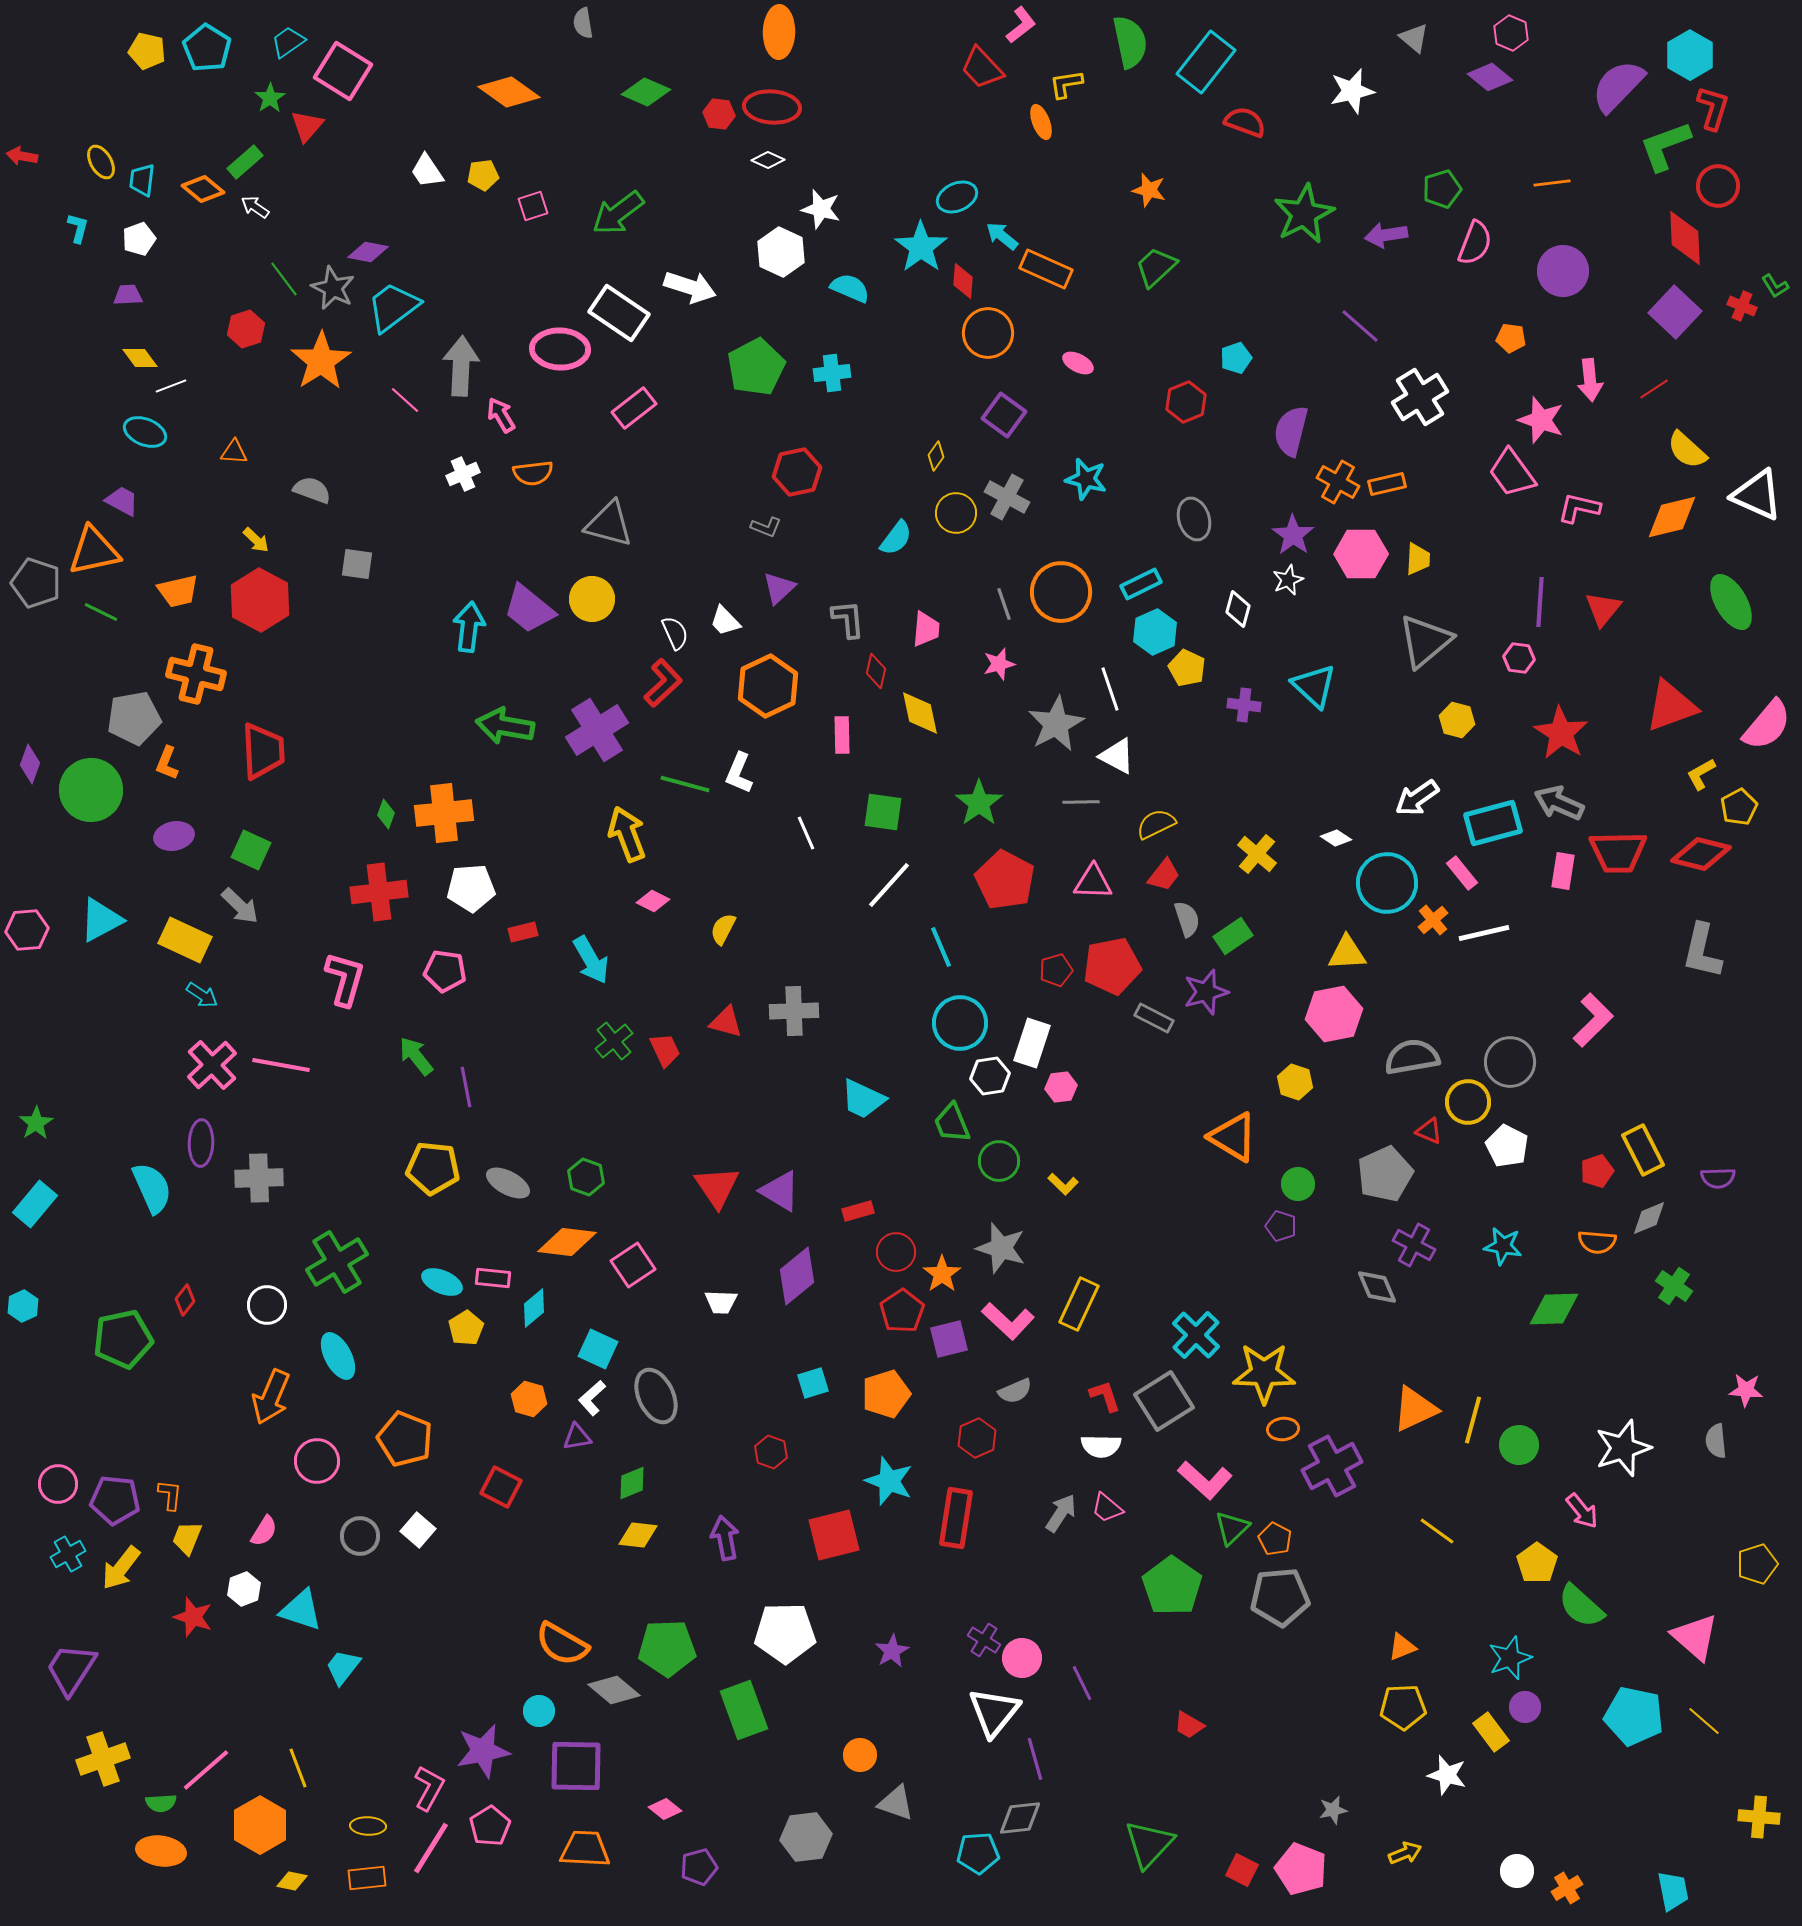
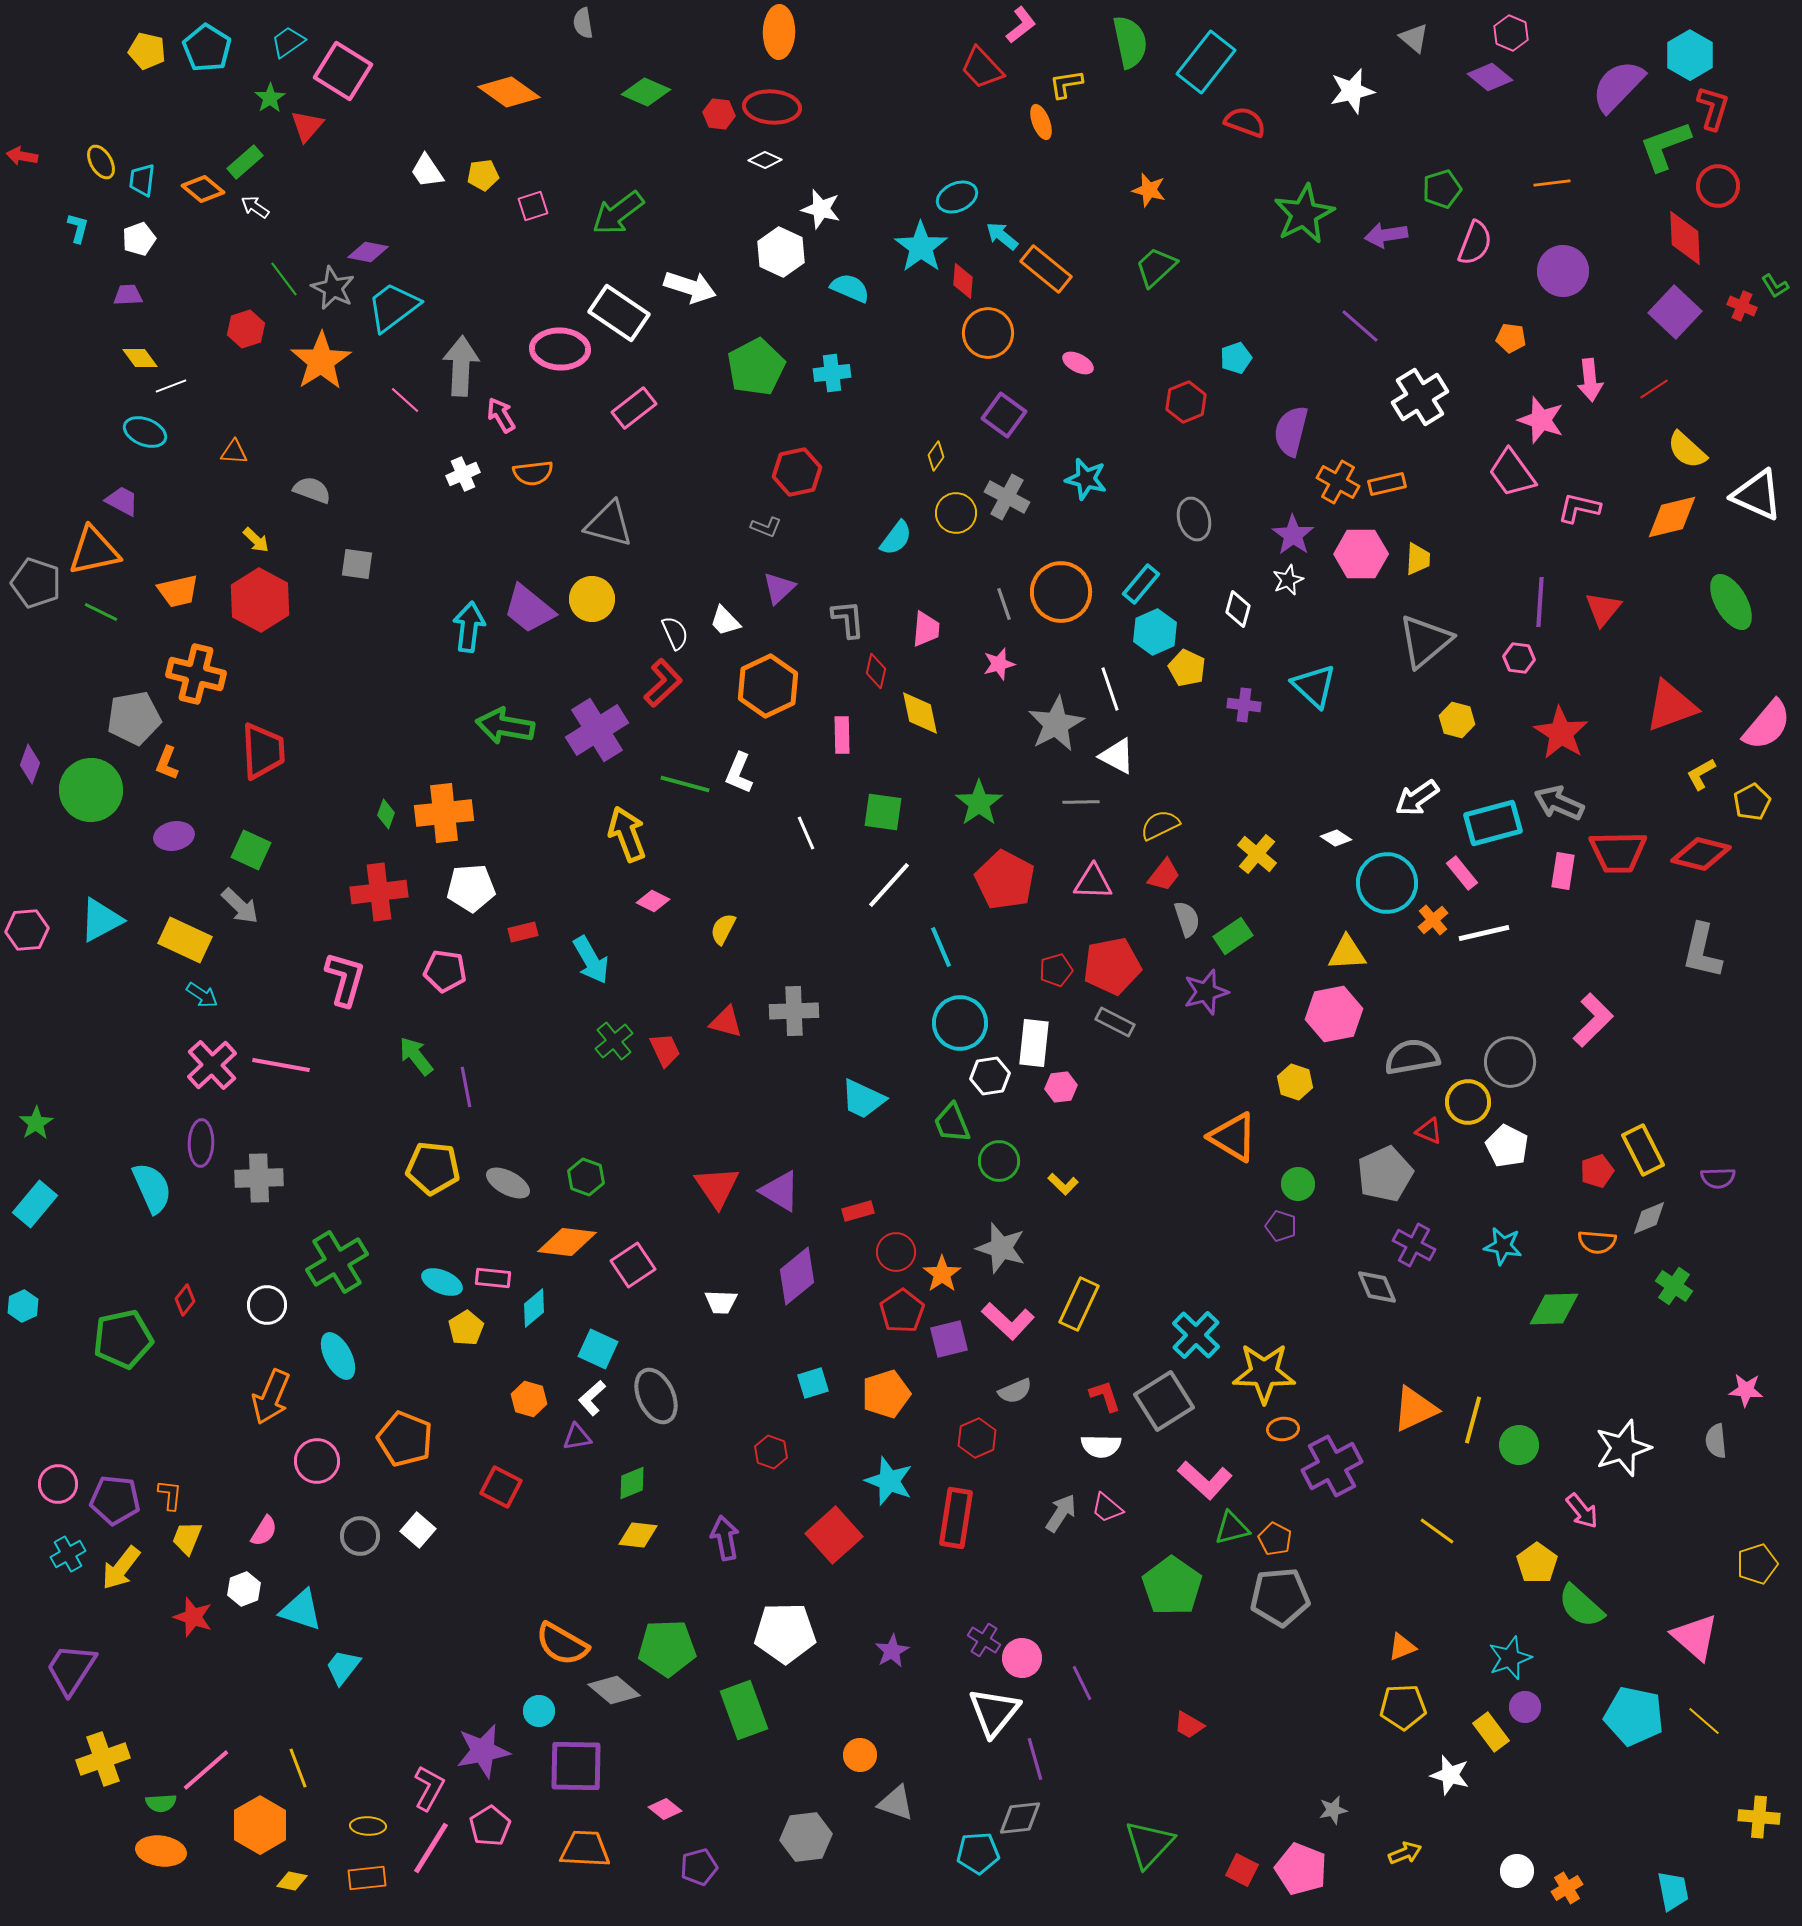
white diamond at (768, 160): moved 3 px left
orange rectangle at (1046, 269): rotated 15 degrees clockwise
cyan rectangle at (1141, 584): rotated 24 degrees counterclockwise
yellow pentagon at (1739, 807): moved 13 px right, 5 px up
yellow semicircle at (1156, 824): moved 4 px right, 1 px down
gray rectangle at (1154, 1018): moved 39 px left, 4 px down
white rectangle at (1032, 1043): moved 2 px right; rotated 12 degrees counterclockwise
green triangle at (1232, 1528): rotated 30 degrees clockwise
red square at (834, 1535): rotated 28 degrees counterclockwise
white star at (1447, 1775): moved 3 px right
